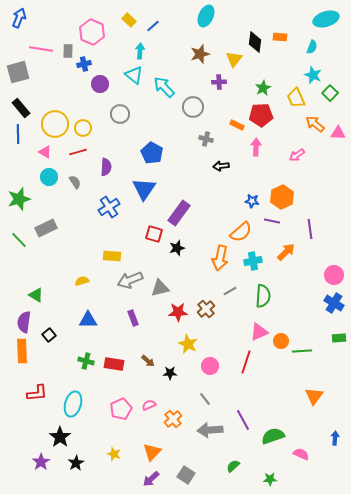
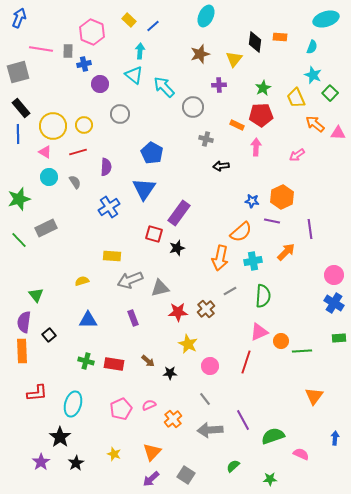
purple cross at (219, 82): moved 3 px down
yellow circle at (55, 124): moved 2 px left, 2 px down
yellow circle at (83, 128): moved 1 px right, 3 px up
green triangle at (36, 295): rotated 21 degrees clockwise
